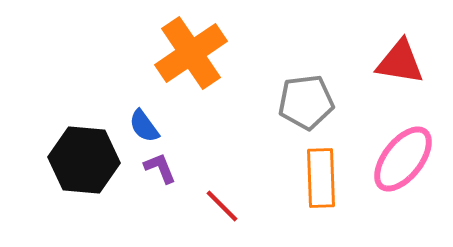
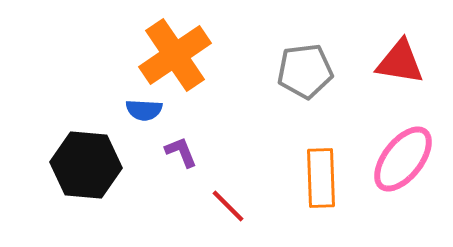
orange cross: moved 16 px left, 2 px down
gray pentagon: moved 1 px left, 31 px up
blue semicircle: moved 16 px up; rotated 51 degrees counterclockwise
black hexagon: moved 2 px right, 5 px down
purple L-shape: moved 21 px right, 16 px up
red line: moved 6 px right
